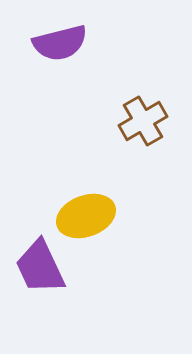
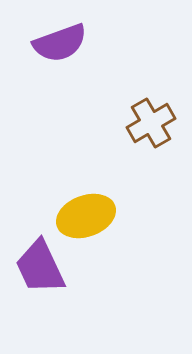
purple semicircle: rotated 6 degrees counterclockwise
brown cross: moved 8 px right, 2 px down
